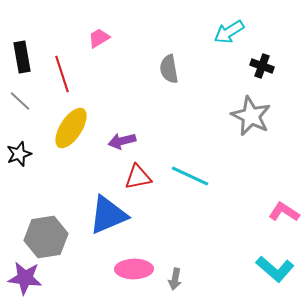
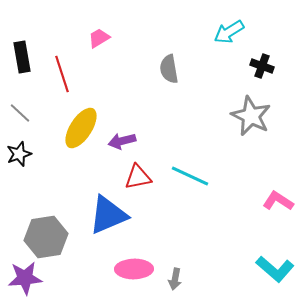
gray line: moved 12 px down
yellow ellipse: moved 10 px right
pink L-shape: moved 6 px left, 11 px up
purple star: rotated 12 degrees counterclockwise
